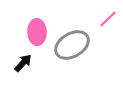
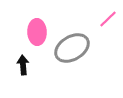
gray ellipse: moved 3 px down
black arrow: moved 2 px down; rotated 48 degrees counterclockwise
